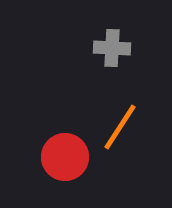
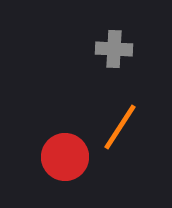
gray cross: moved 2 px right, 1 px down
